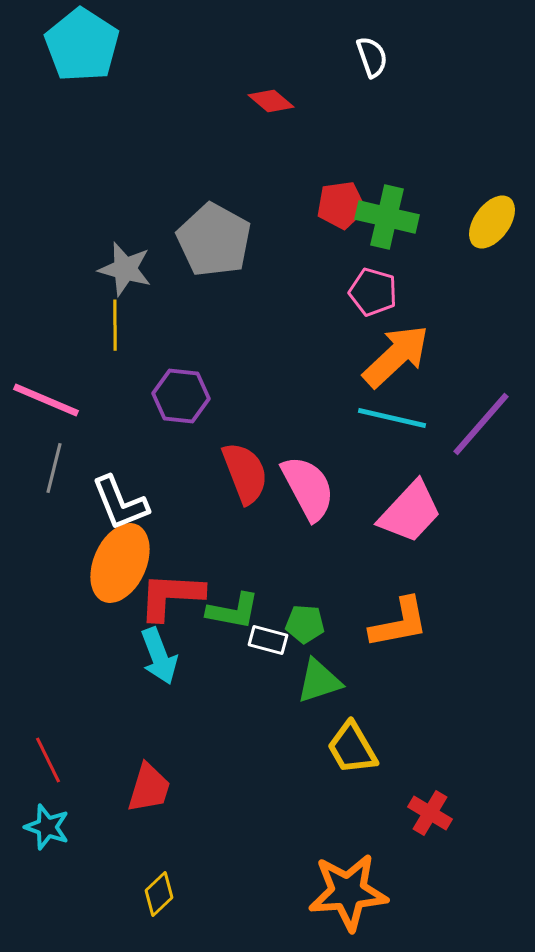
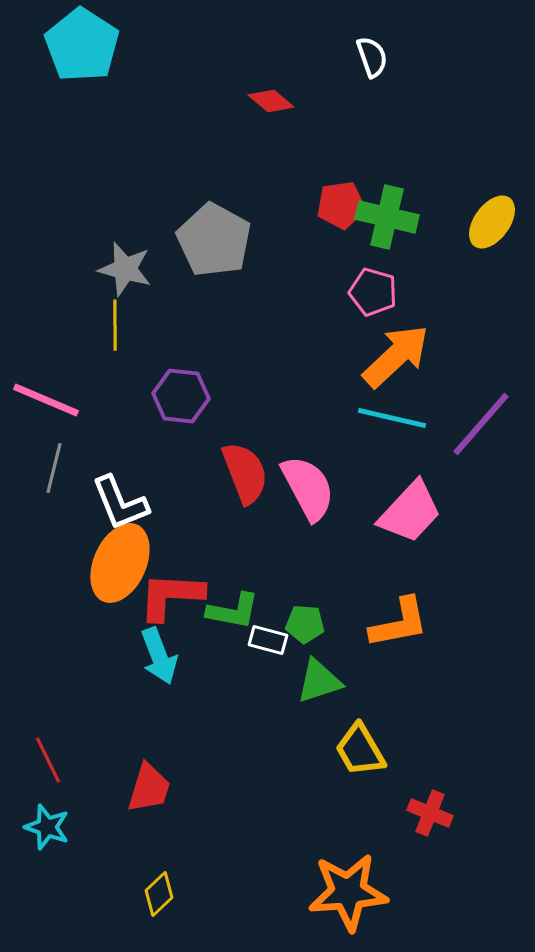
yellow trapezoid: moved 8 px right, 2 px down
red cross: rotated 9 degrees counterclockwise
